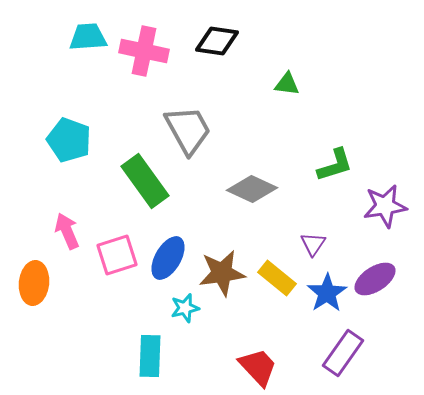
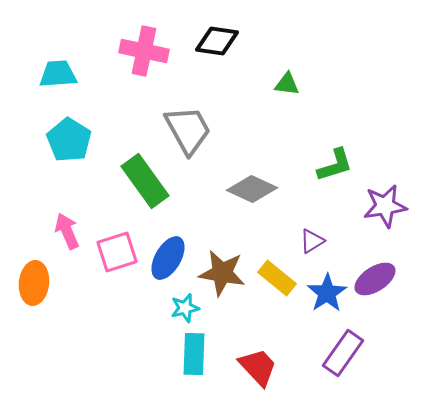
cyan trapezoid: moved 30 px left, 37 px down
cyan pentagon: rotated 12 degrees clockwise
purple triangle: moved 1 px left, 3 px up; rotated 24 degrees clockwise
pink square: moved 3 px up
brown star: rotated 18 degrees clockwise
cyan rectangle: moved 44 px right, 2 px up
